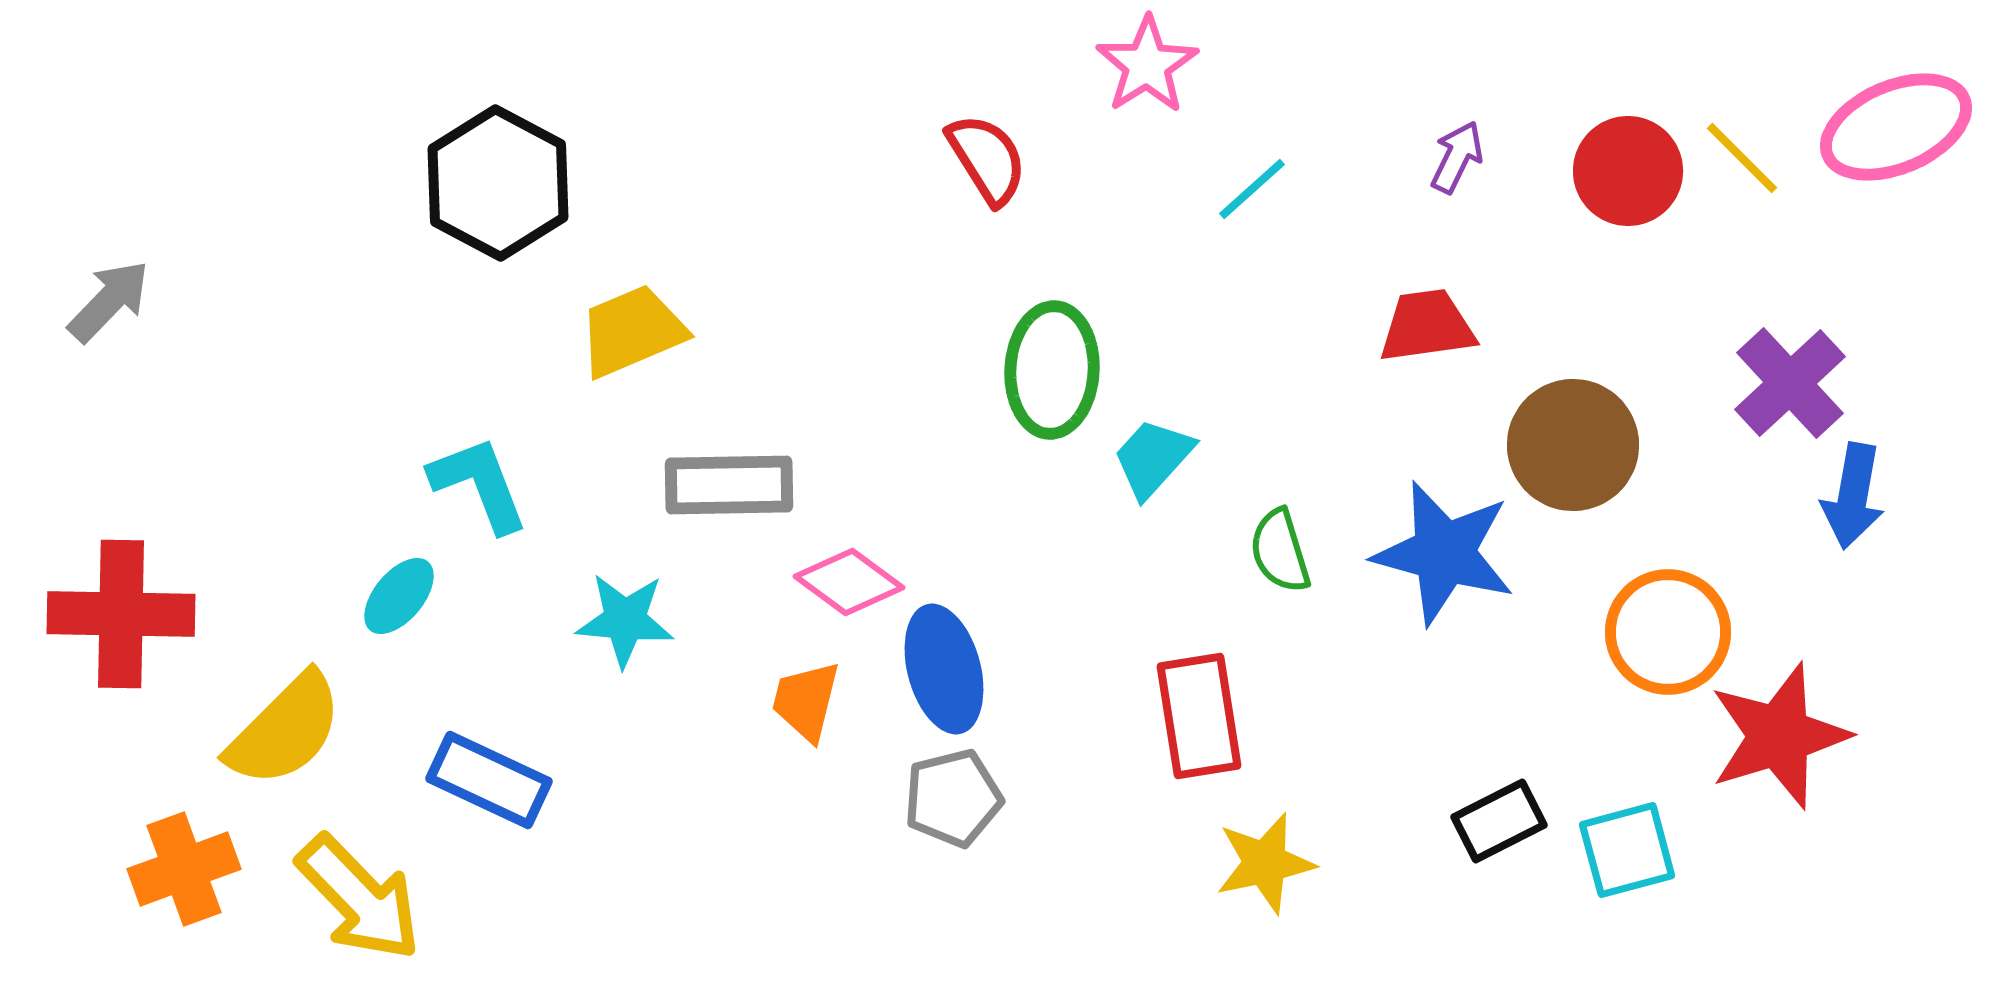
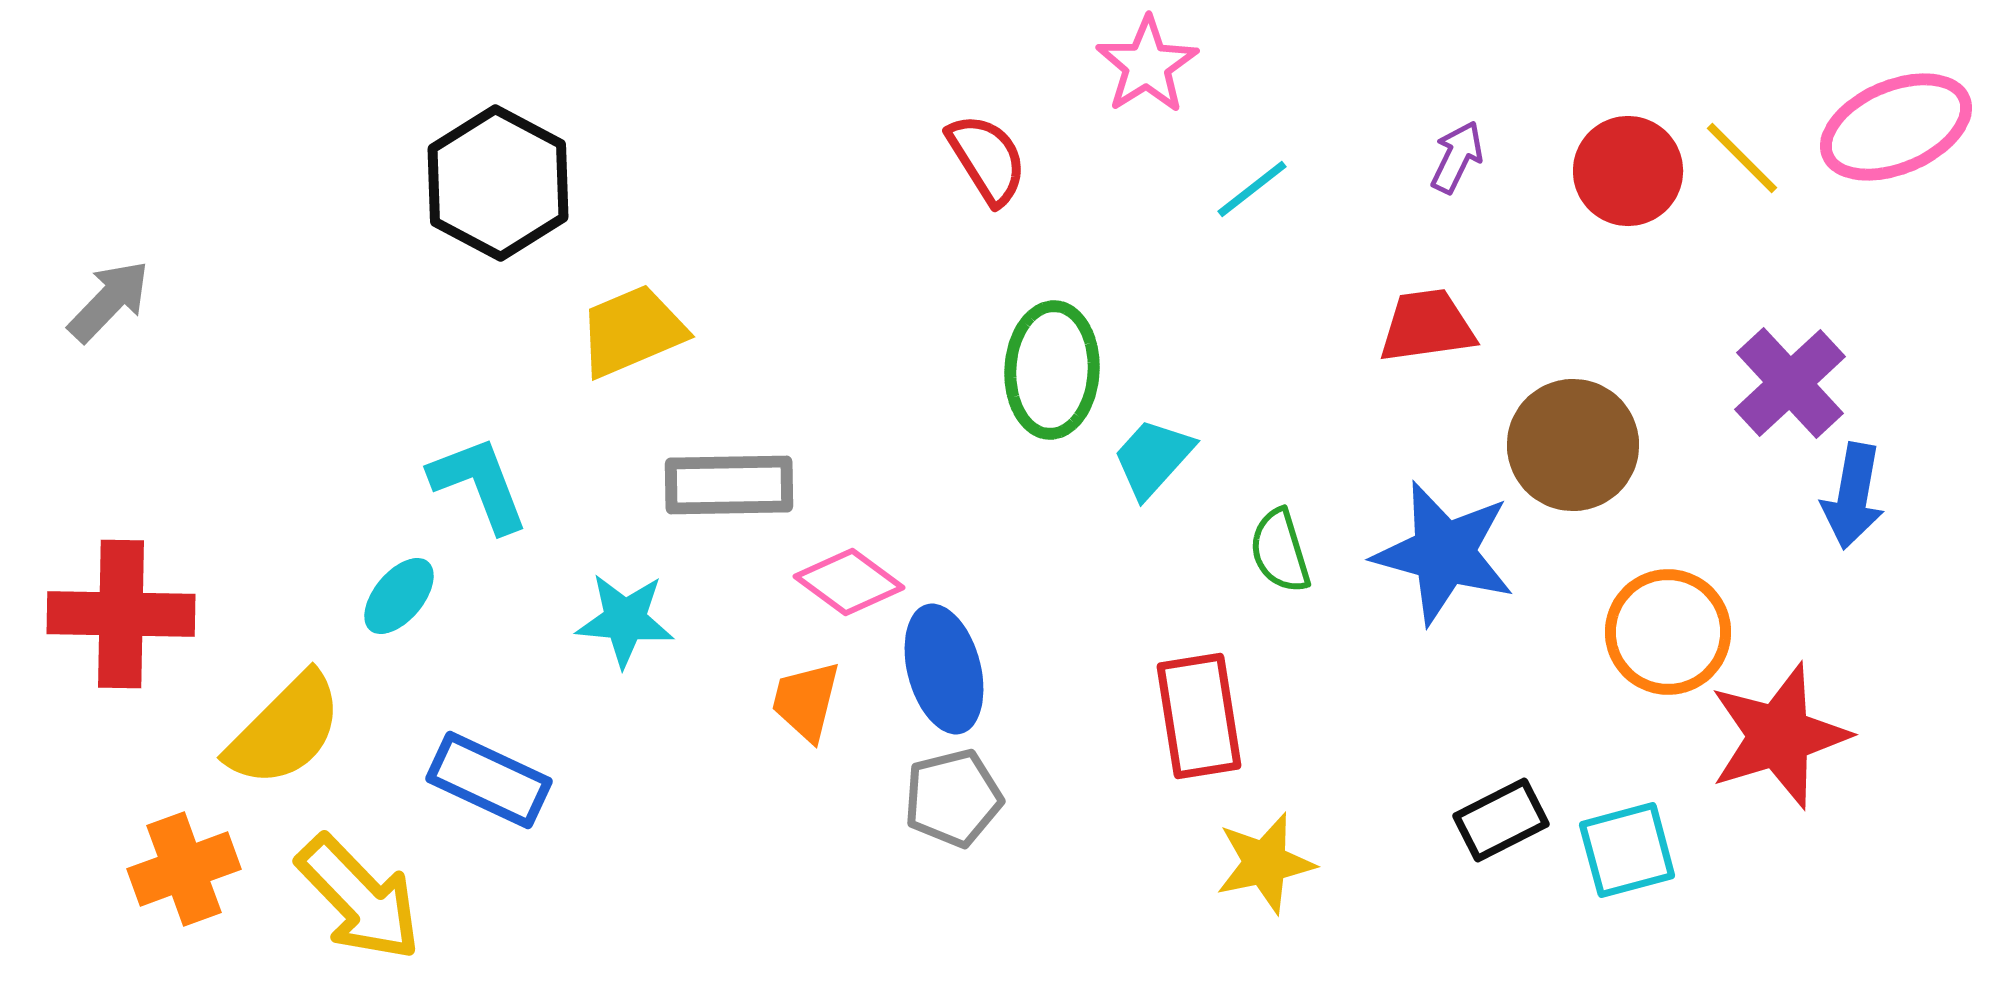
cyan line: rotated 4 degrees clockwise
black rectangle: moved 2 px right, 1 px up
